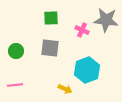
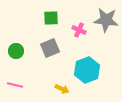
pink cross: moved 3 px left
gray square: rotated 30 degrees counterclockwise
pink line: rotated 21 degrees clockwise
yellow arrow: moved 3 px left
